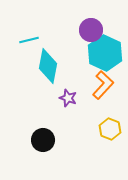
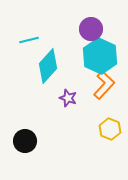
purple circle: moved 1 px up
cyan hexagon: moved 5 px left, 3 px down
cyan diamond: rotated 32 degrees clockwise
orange L-shape: moved 1 px right
black circle: moved 18 px left, 1 px down
